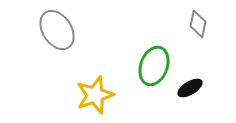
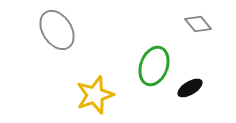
gray diamond: rotated 52 degrees counterclockwise
